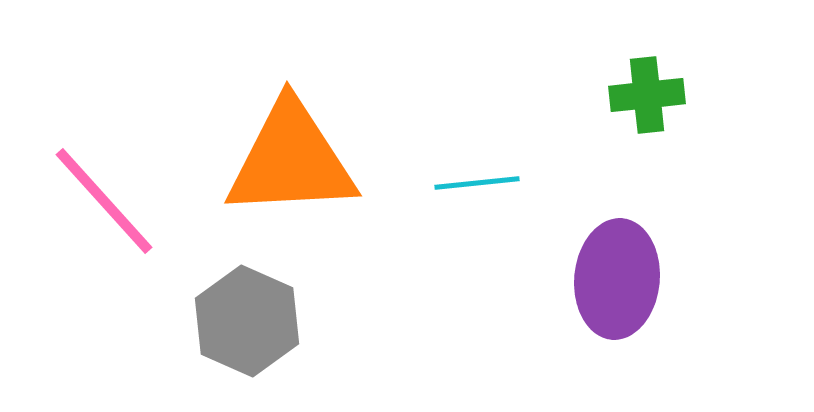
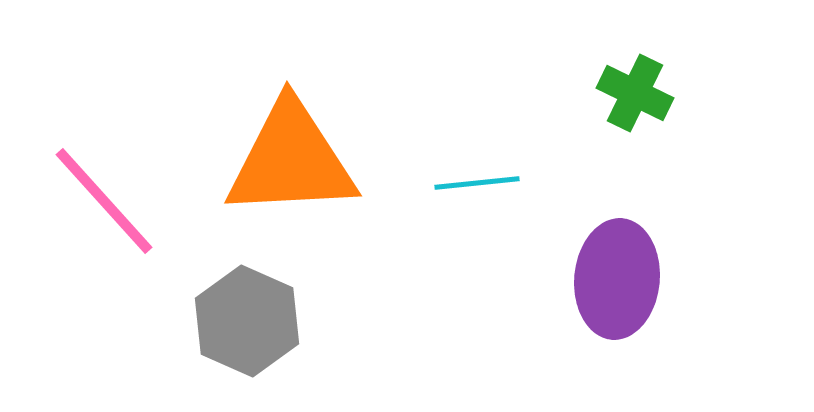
green cross: moved 12 px left, 2 px up; rotated 32 degrees clockwise
